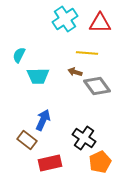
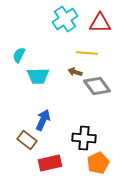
black cross: rotated 30 degrees counterclockwise
orange pentagon: moved 2 px left, 1 px down
